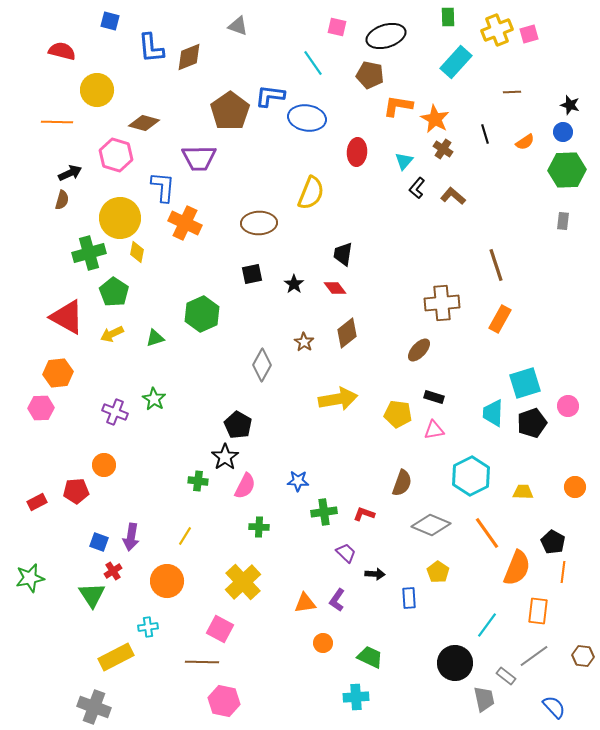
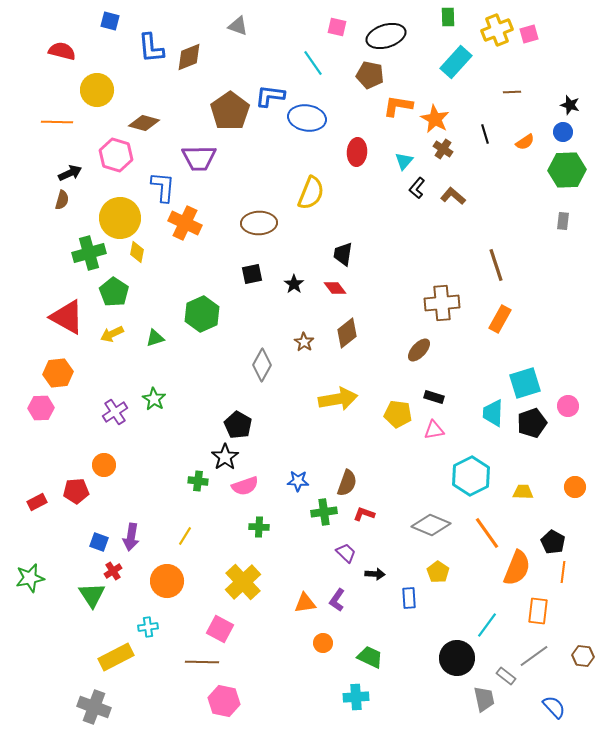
purple cross at (115, 412): rotated 35 degrees clockwise
brown semicircle at (402, 483): moved 55 px left
pink semicircle at (245, 486): rotated 44 degrees clockwise
black circle at (455, 663): moved 2 px right, 5 px up
